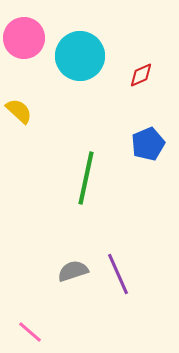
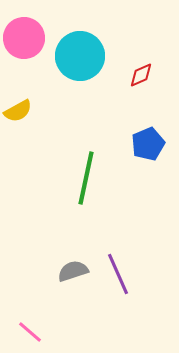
yellow semicircle: moved 1 px left; rotated 108 degrees clockwise
